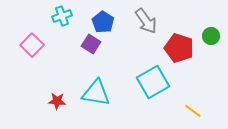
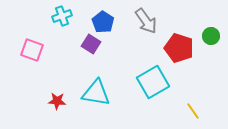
pink square: moved 5 px down; rotated 25 degrees counterclockwise
yellow line: rotated 18 degrees clockwise
